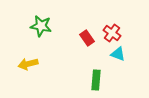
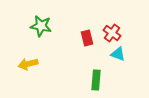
red rectangle: rotated 21 degrees clockwise
